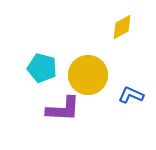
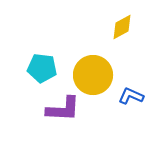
cyan pentagon: rotated 8 degrees counterclockwise
yellow circle: moved 5 px right
blue L-shape: moved 1 px down
